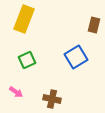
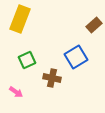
yellow rectangle: moved 4 px left
brown rectangle: rotated 35 degrees clockwise
brown cross: moved 21 px up
